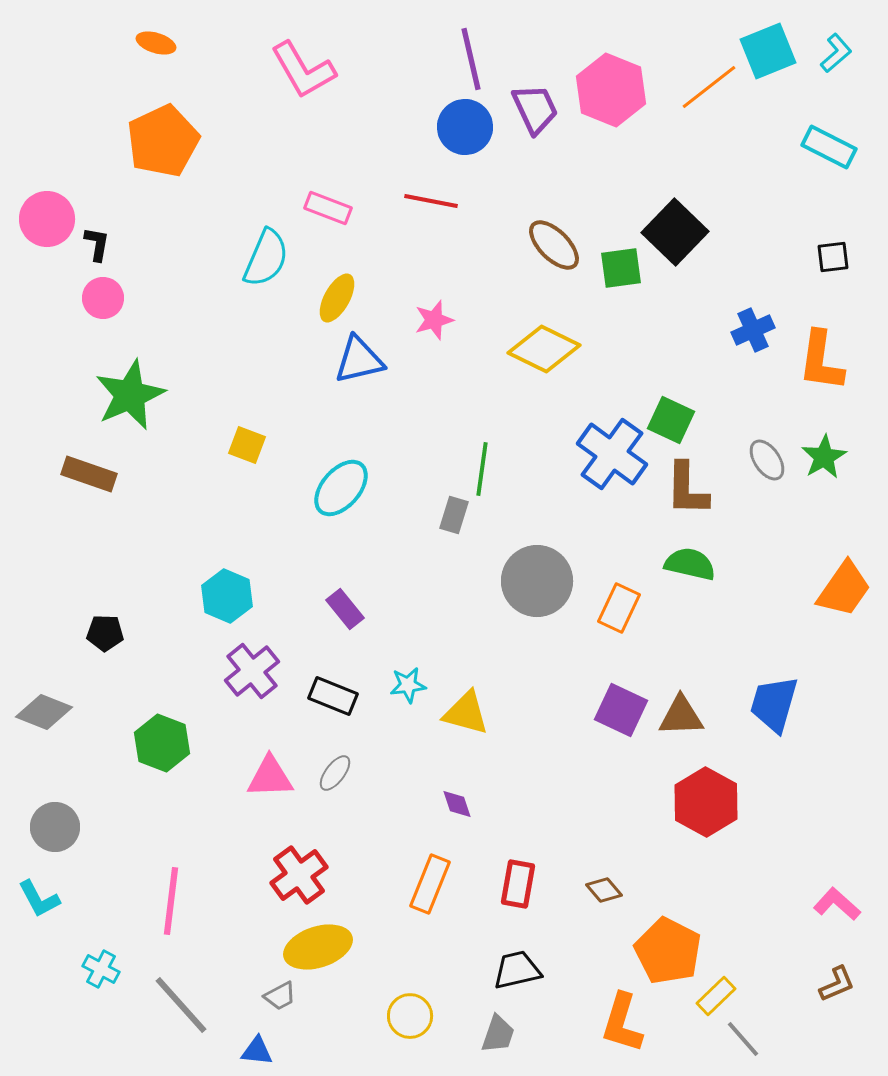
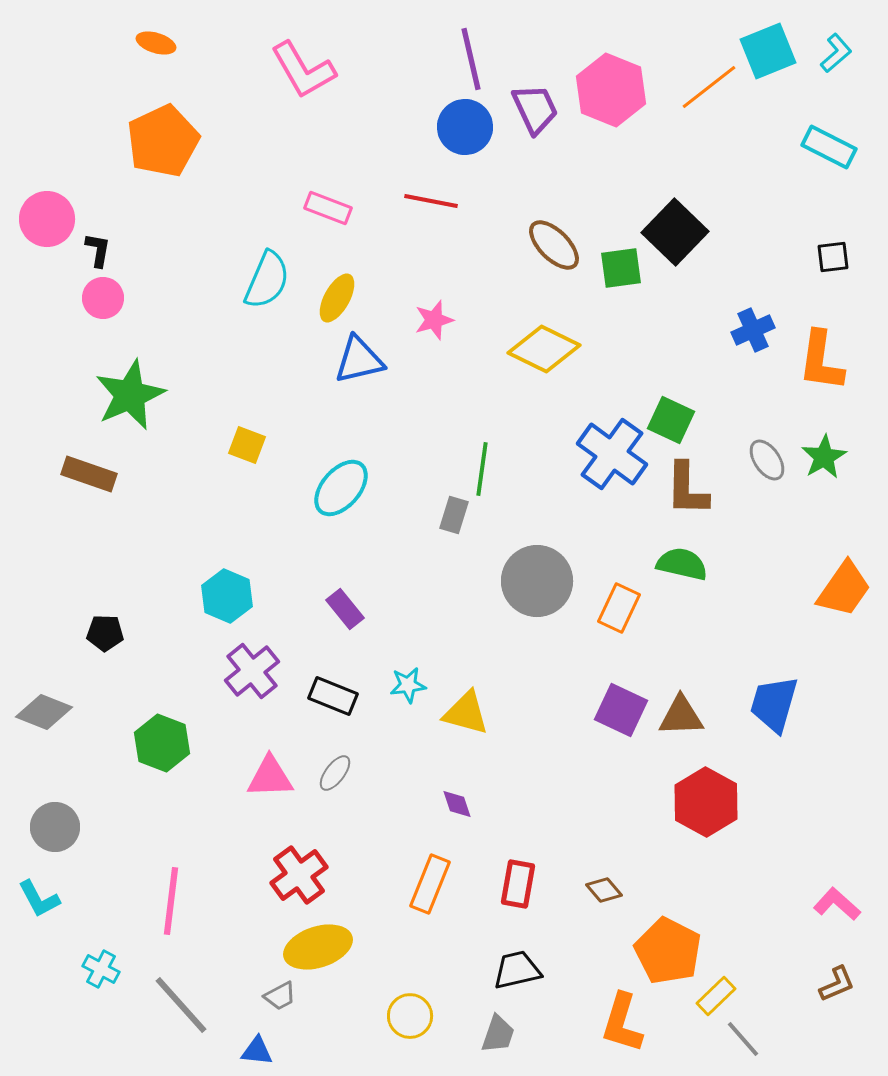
black L-shape at (97, 244): moved 1 px right, 6 px down
cyan semicircle at (266, 258): moved 1 px right, 22 px down
green semicircle at (690, 564): moved 8 px left
